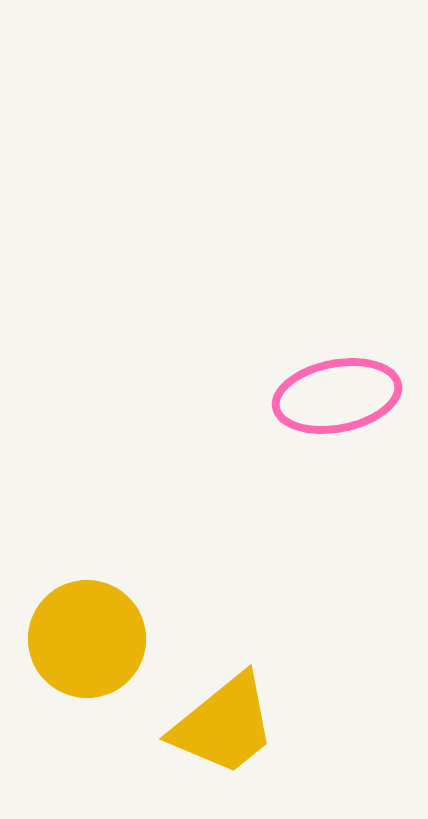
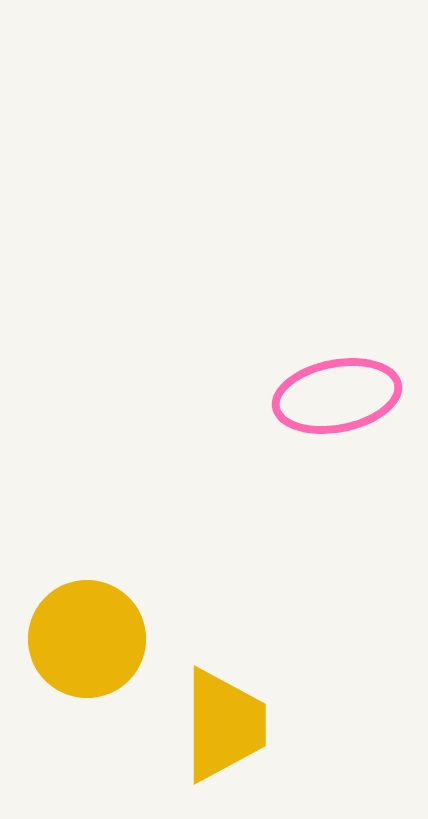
yellow trapezoid: rotated 51 degrees counterclockwise
